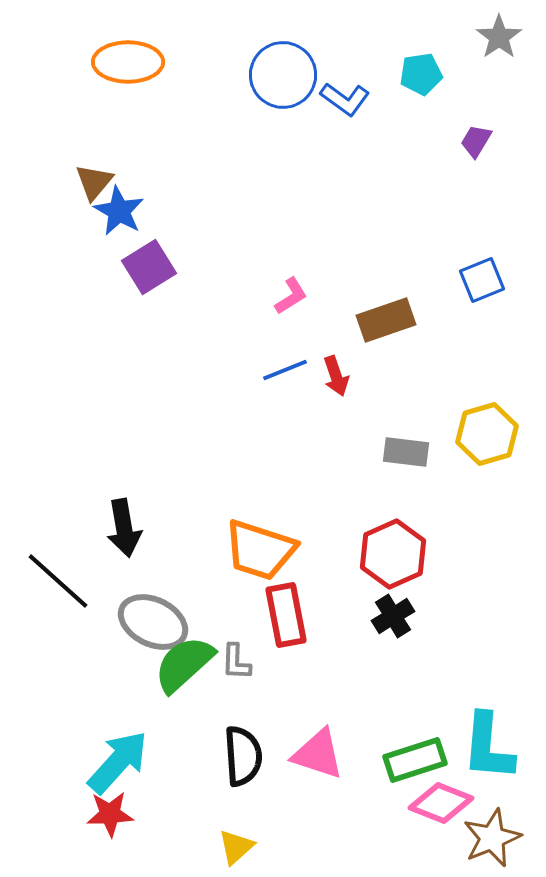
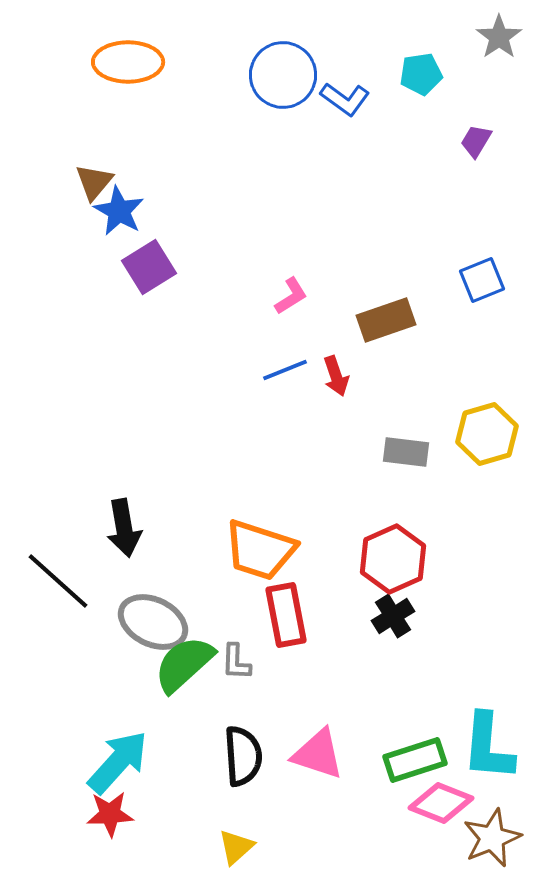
red hexagon: moved 5 px down
